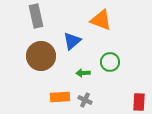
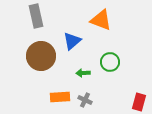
red rectangle: rotated 12 degrees clockwise
